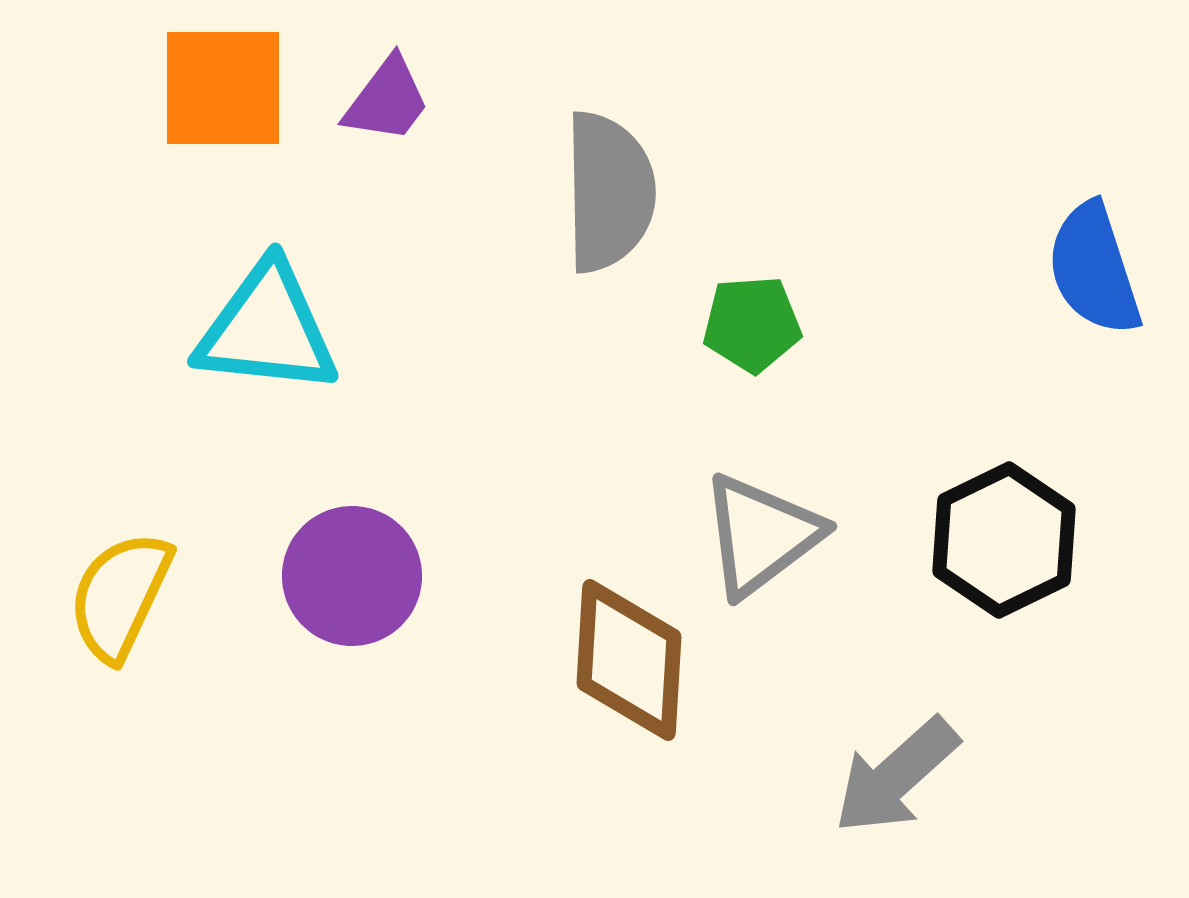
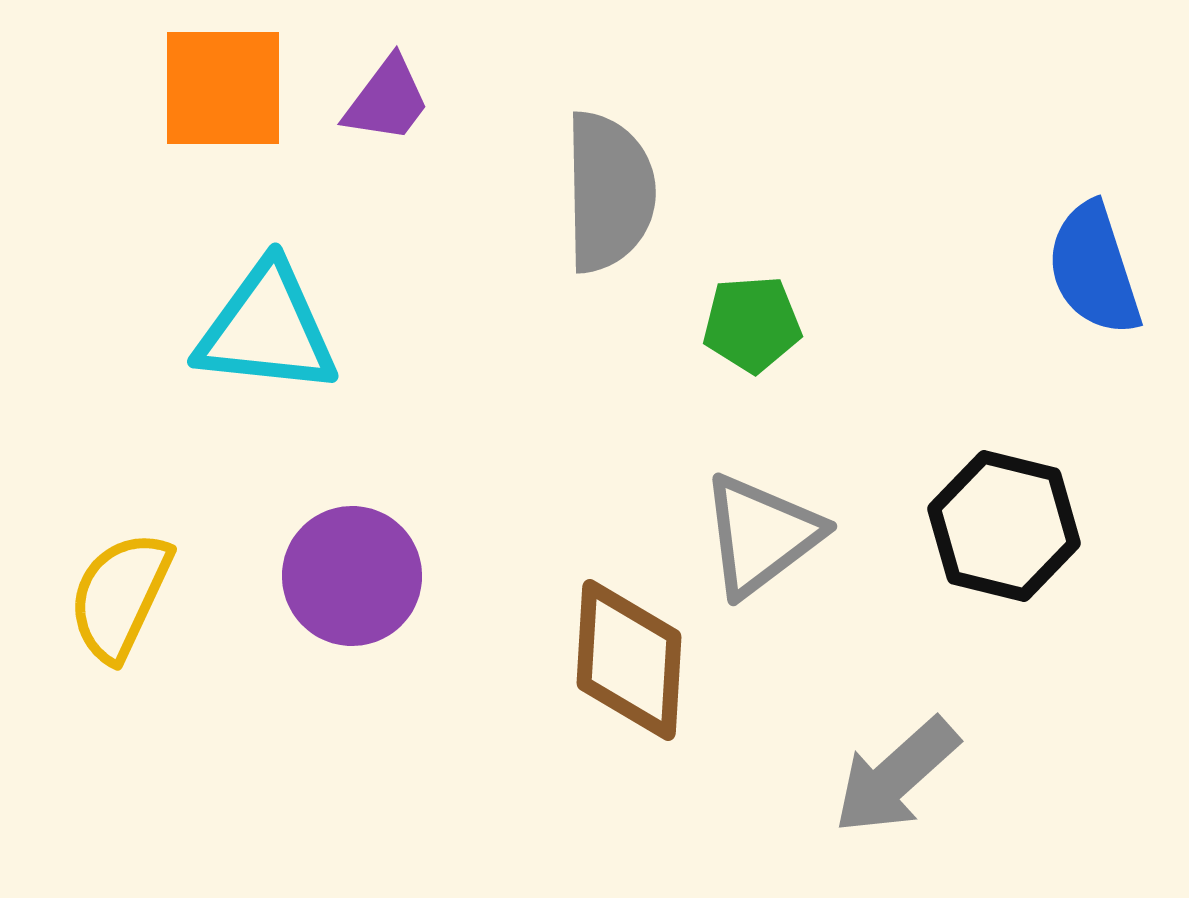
black hexagon: moved 14 px up; rotated 20 degrees counterclockwise
